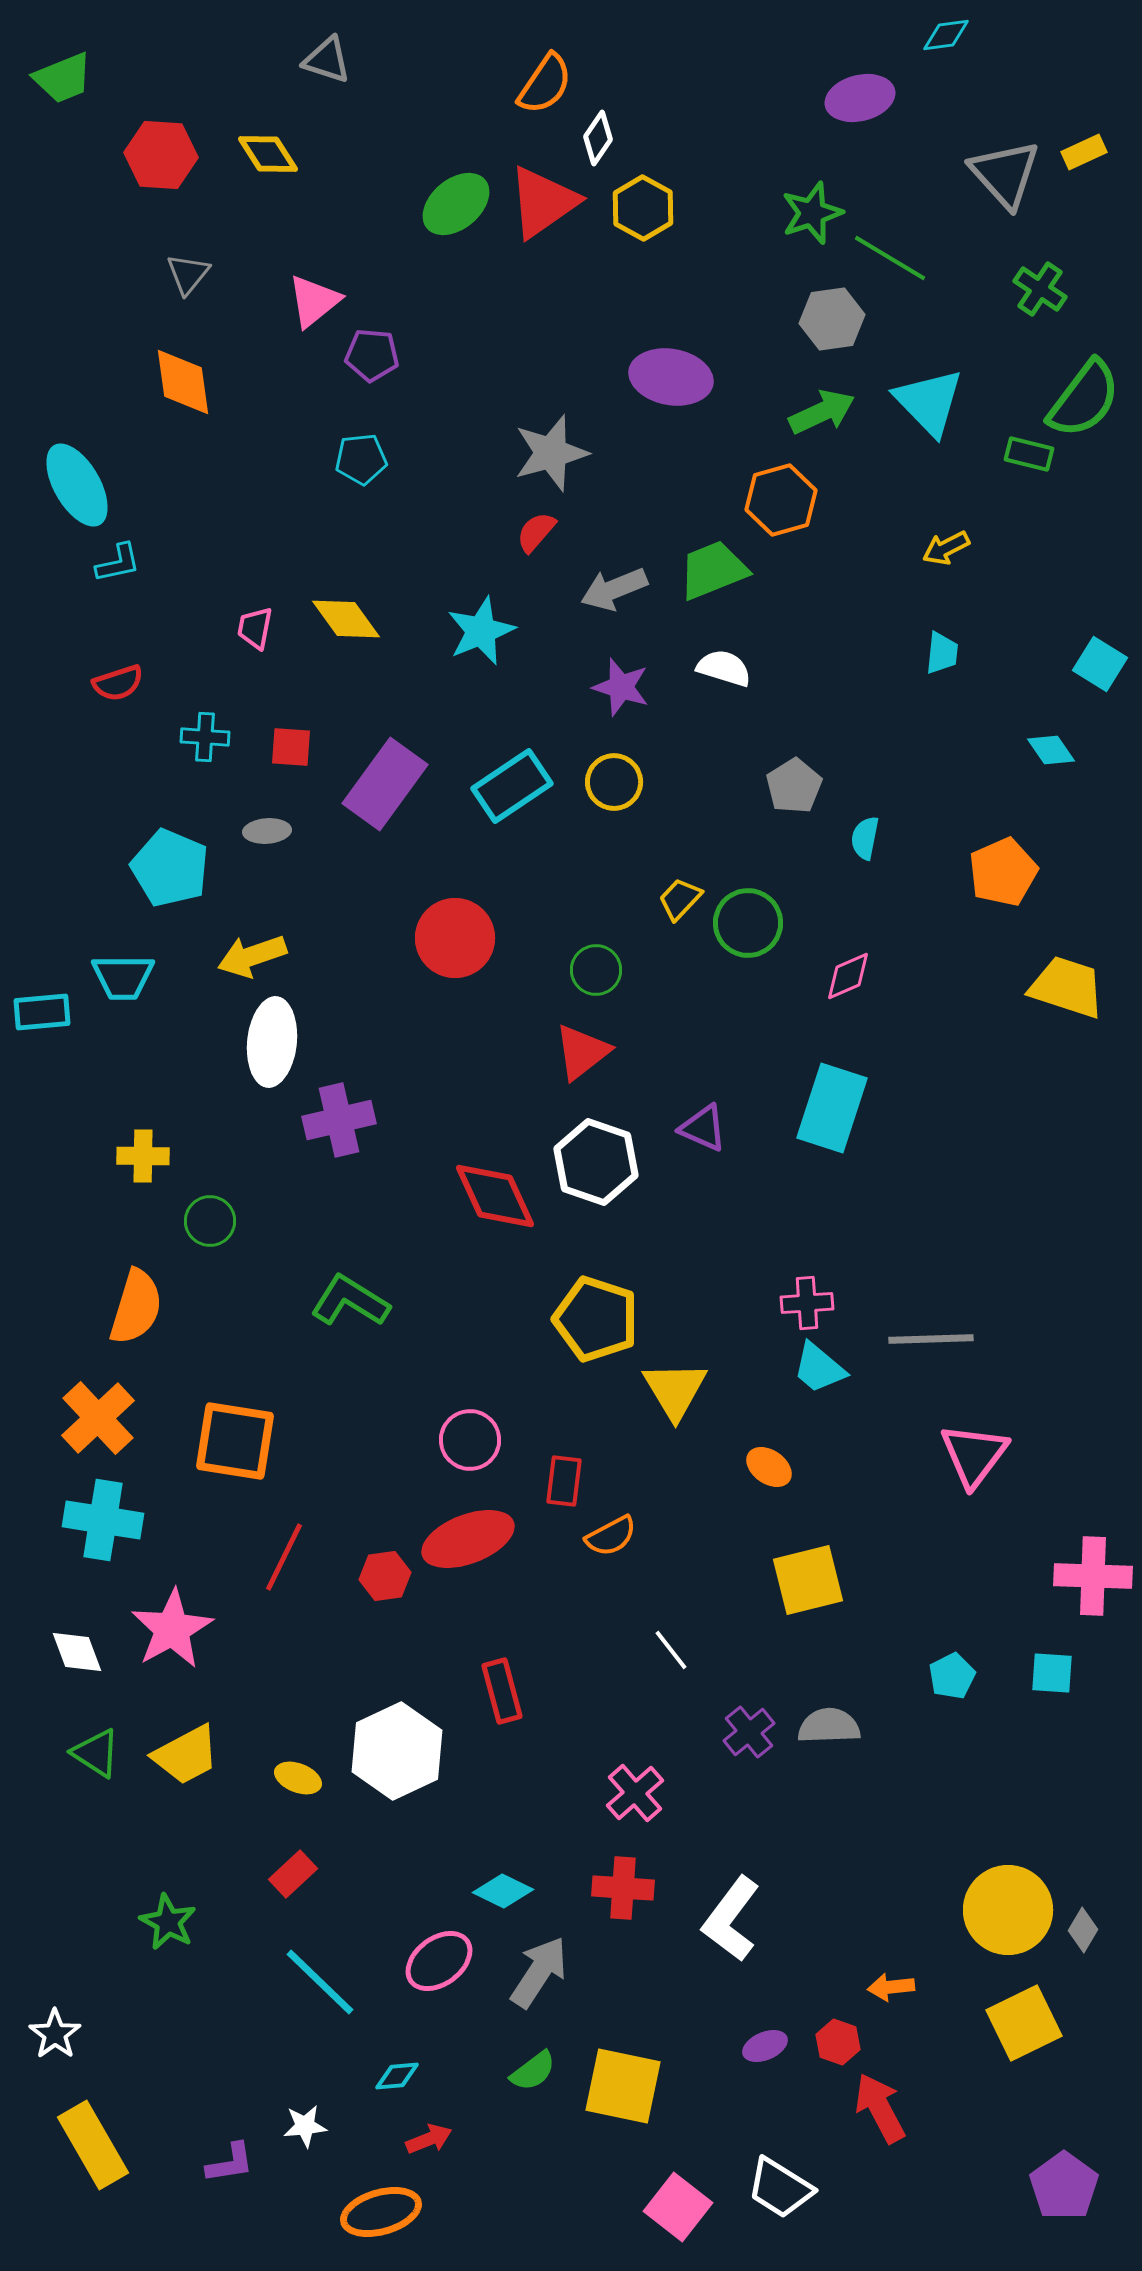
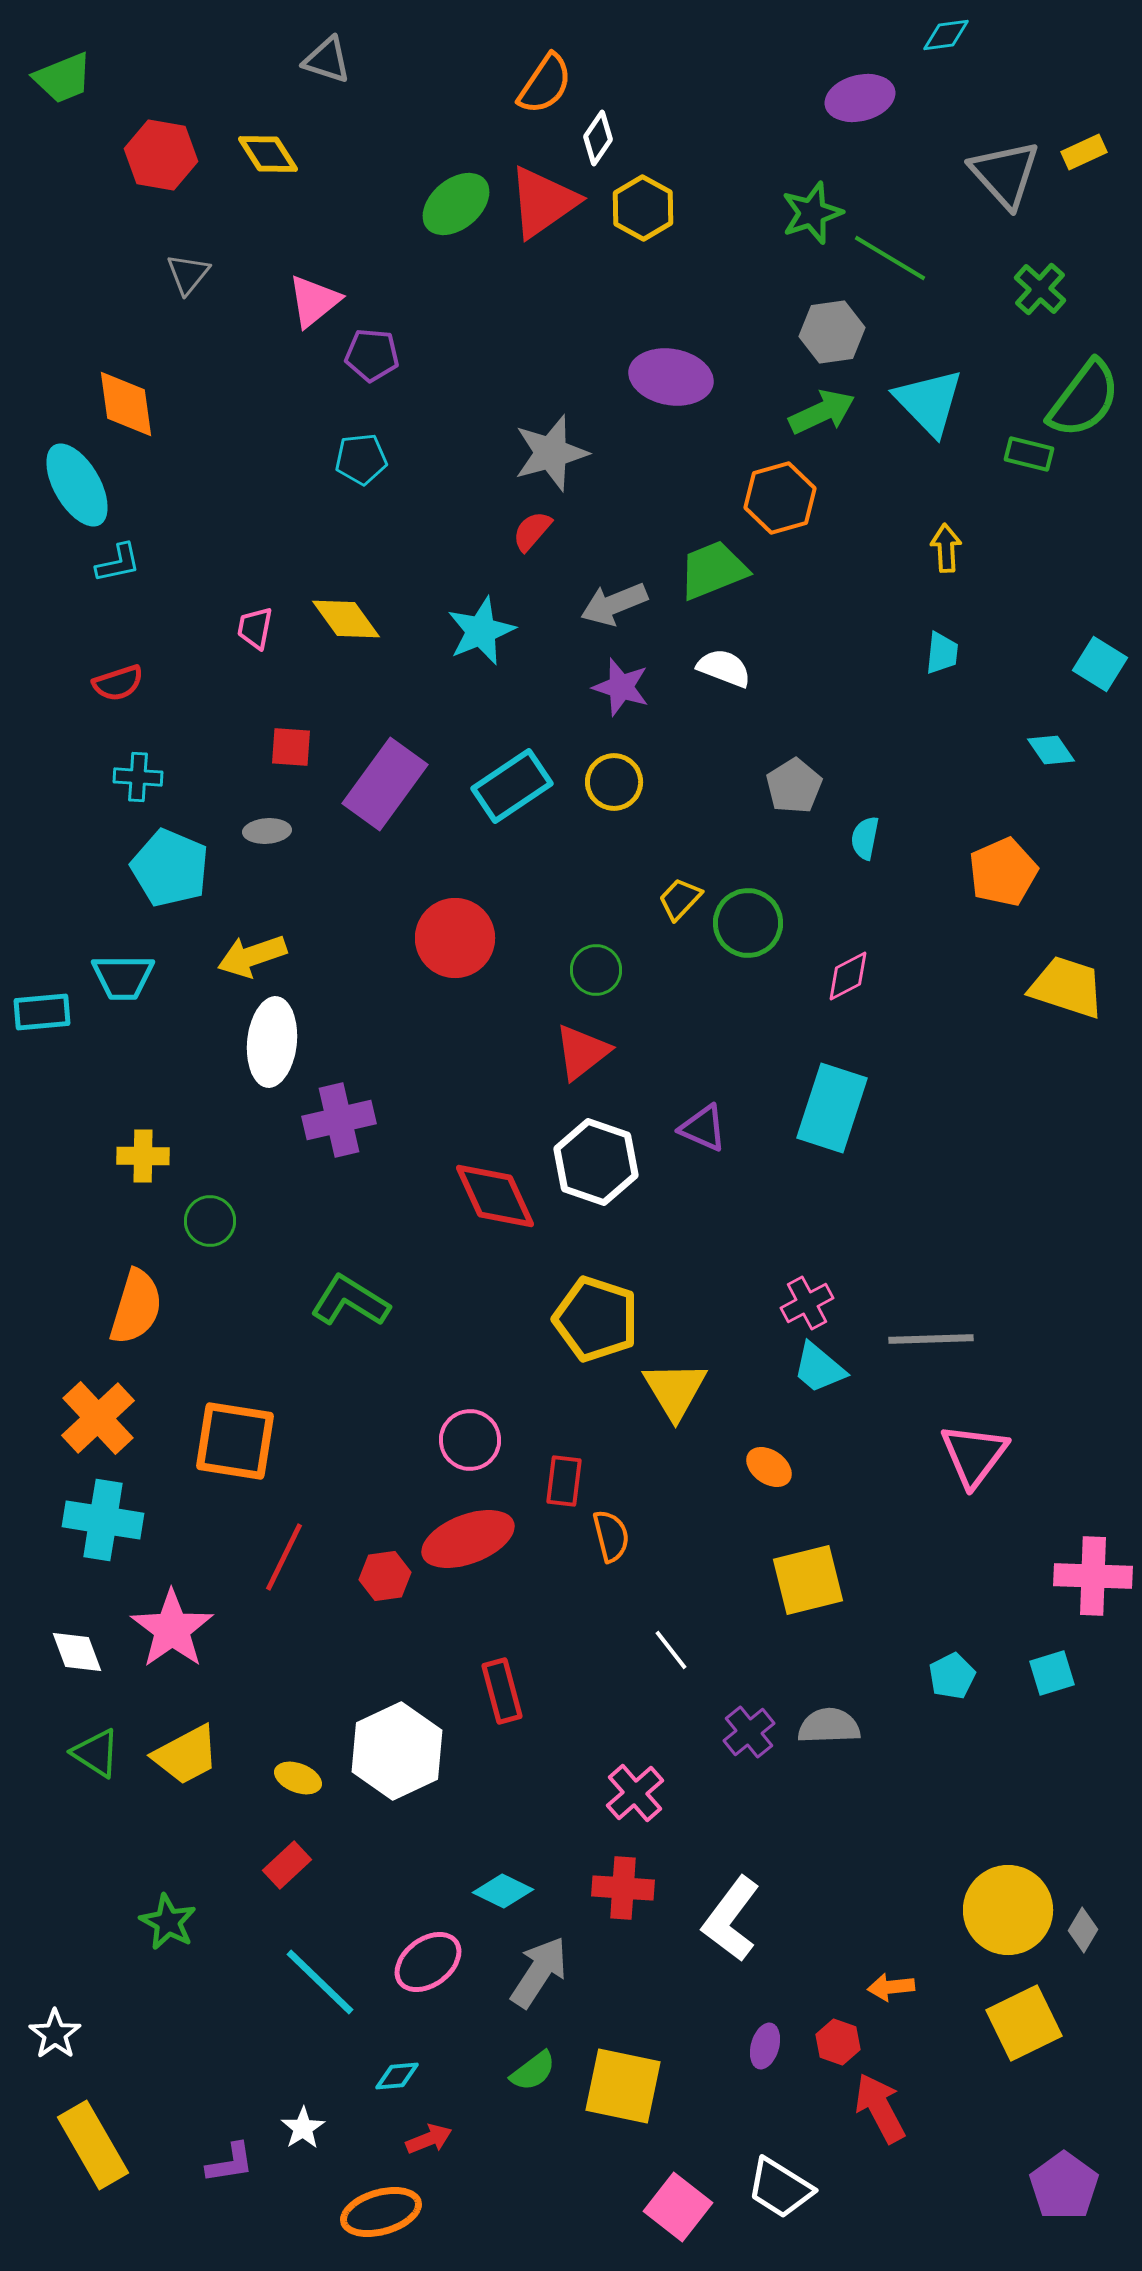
red hexagon at (161, 155): rotated 6 degrees clockwise
green cross at (1040, 289): rotated 8 degrees clockwise
gray hexagon at (832, 319): moved 13 px down
orange diamond at (183, 382): moved 57 px left, 22 px down
orange hexagon at (781, 500): moved 1 px left, 2 px up
red semicircle at (536, 532): moved 4 px left, 1 px up
yellow arrow at (946, 548): rotated 114 degrees clockwise
gray arrow at (614, 589): moved 15 px down
white semicircle at (724, 668): rotated 4 degrees clockwise
cyan cross at (205, 737): moved 67 px left, 40 px down
pink diamond at (848, 976): rotated 4 degrees counterclockwise
pink cross at (807, 1303): rotated 24 degrees counterclockwise
orange semicircle at (611, 1536): rotated 76 degrees counterclockwise
pink star at (172, 1629): rotated 6 degrees counterclockwise
cyan square at (1052, 1673): rotated 21 degrees counterclockwise
red rectangle at (293, 1874): moved 6 px left, 9 px up
pink ellipse at (439, 1961): moved 11 px left, 1 px down
purple ellipse at (765, 2046): rotated 51 degrees counterclockwise
white star at (305, 2126): moved 2 px left, 2 px down; rotated 27 degrees counterclockwise
